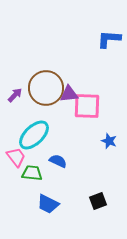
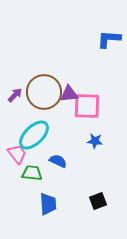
brown circle: moved 2 px left, 4 px down
blue star: moved 14 px left; rotated 14 degrees counterclockwise
pink trapezoid: moved 1 px right, 3 px up
blue trapezoid: rotated 120 degrees counterclockwise
